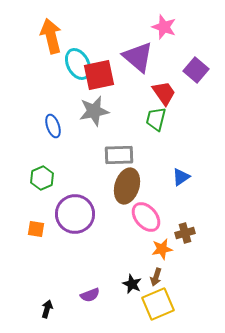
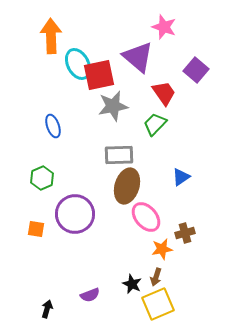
orange arrow: rotated 12 degrees clockwise
gray star: moved 19 px right, 5 px up
green trapezoid: moved 1 px left, 5 px down; rotated 30 degrees clockwise
